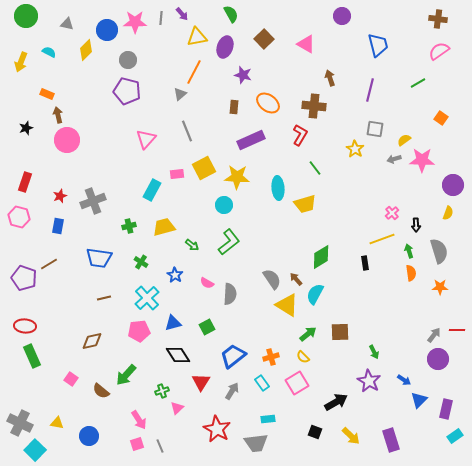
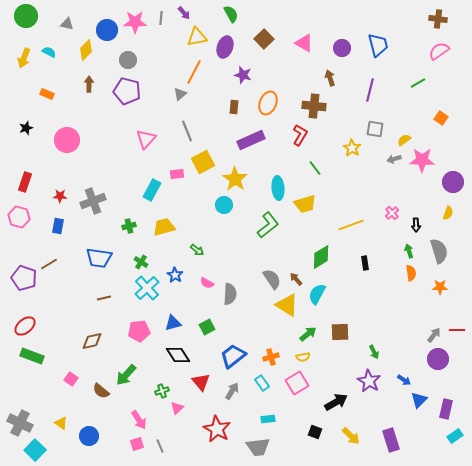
purple arrow at (182, 14): moved 2 px right, 1 px up
purple circle at (342, 16): moved 32 px down
pink triangle at (306, 44): moved 2 px left, 1 px up
yellow arrow at (21, 62): moved 3 px right, 4 px up
orange ellipse at (268, 103): rotated 75 degrees clockwise
brown arrow at (58, 115): moved 31 px right, 31 px up; rotated 14 degrees clockwise
yellow star at (355, 149): moved 3 px left, 1 px up
yellow square at (204, 168): moved 1 px left, 6 px up
yellow star at (237, 177): moved 2 px left, 2 px down; rotated 30 degrees clockwise
purple circle at (453, 185): moved 3 px up
red star at (60, 196): rotated 24 degrees clockwise
yellow line at (382, 239): moved 31 px left, 14 px up
green L-shape at (229, 242): moved 39 px right, 17 px up
green arrow at (192, 245): moved 5 px right, 5 px down
cyan semicircle at (315, 294): moved 2 px right
cyan cross at (147, 298): moved 10 px up
red ellipse at (25, 326): rotated 45 degrees counterclockwise
green rectangle at (32, 356): rotated 45 degrees counterclockwise
yellow semicircle at (303, 357): rotated 56 degrees counterclockwise
red triangle at (201, 382): rotated 12 degrees counterclockwise
yellow triangle at (57, 423): moved 4 px right; rotated 24 degrees clockwise
gray trapezoid at (256, 443): moved 2 px right, 4 px down
